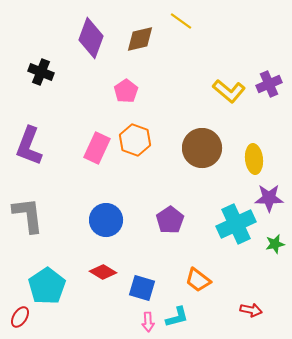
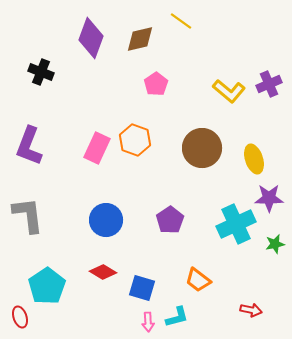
pink pentagon: moved 30 px right, 7 px up
yellow ellipse: rotated 12 degrees counterclockwise
red ellipse: rotated 50 degrees counterclockwise
